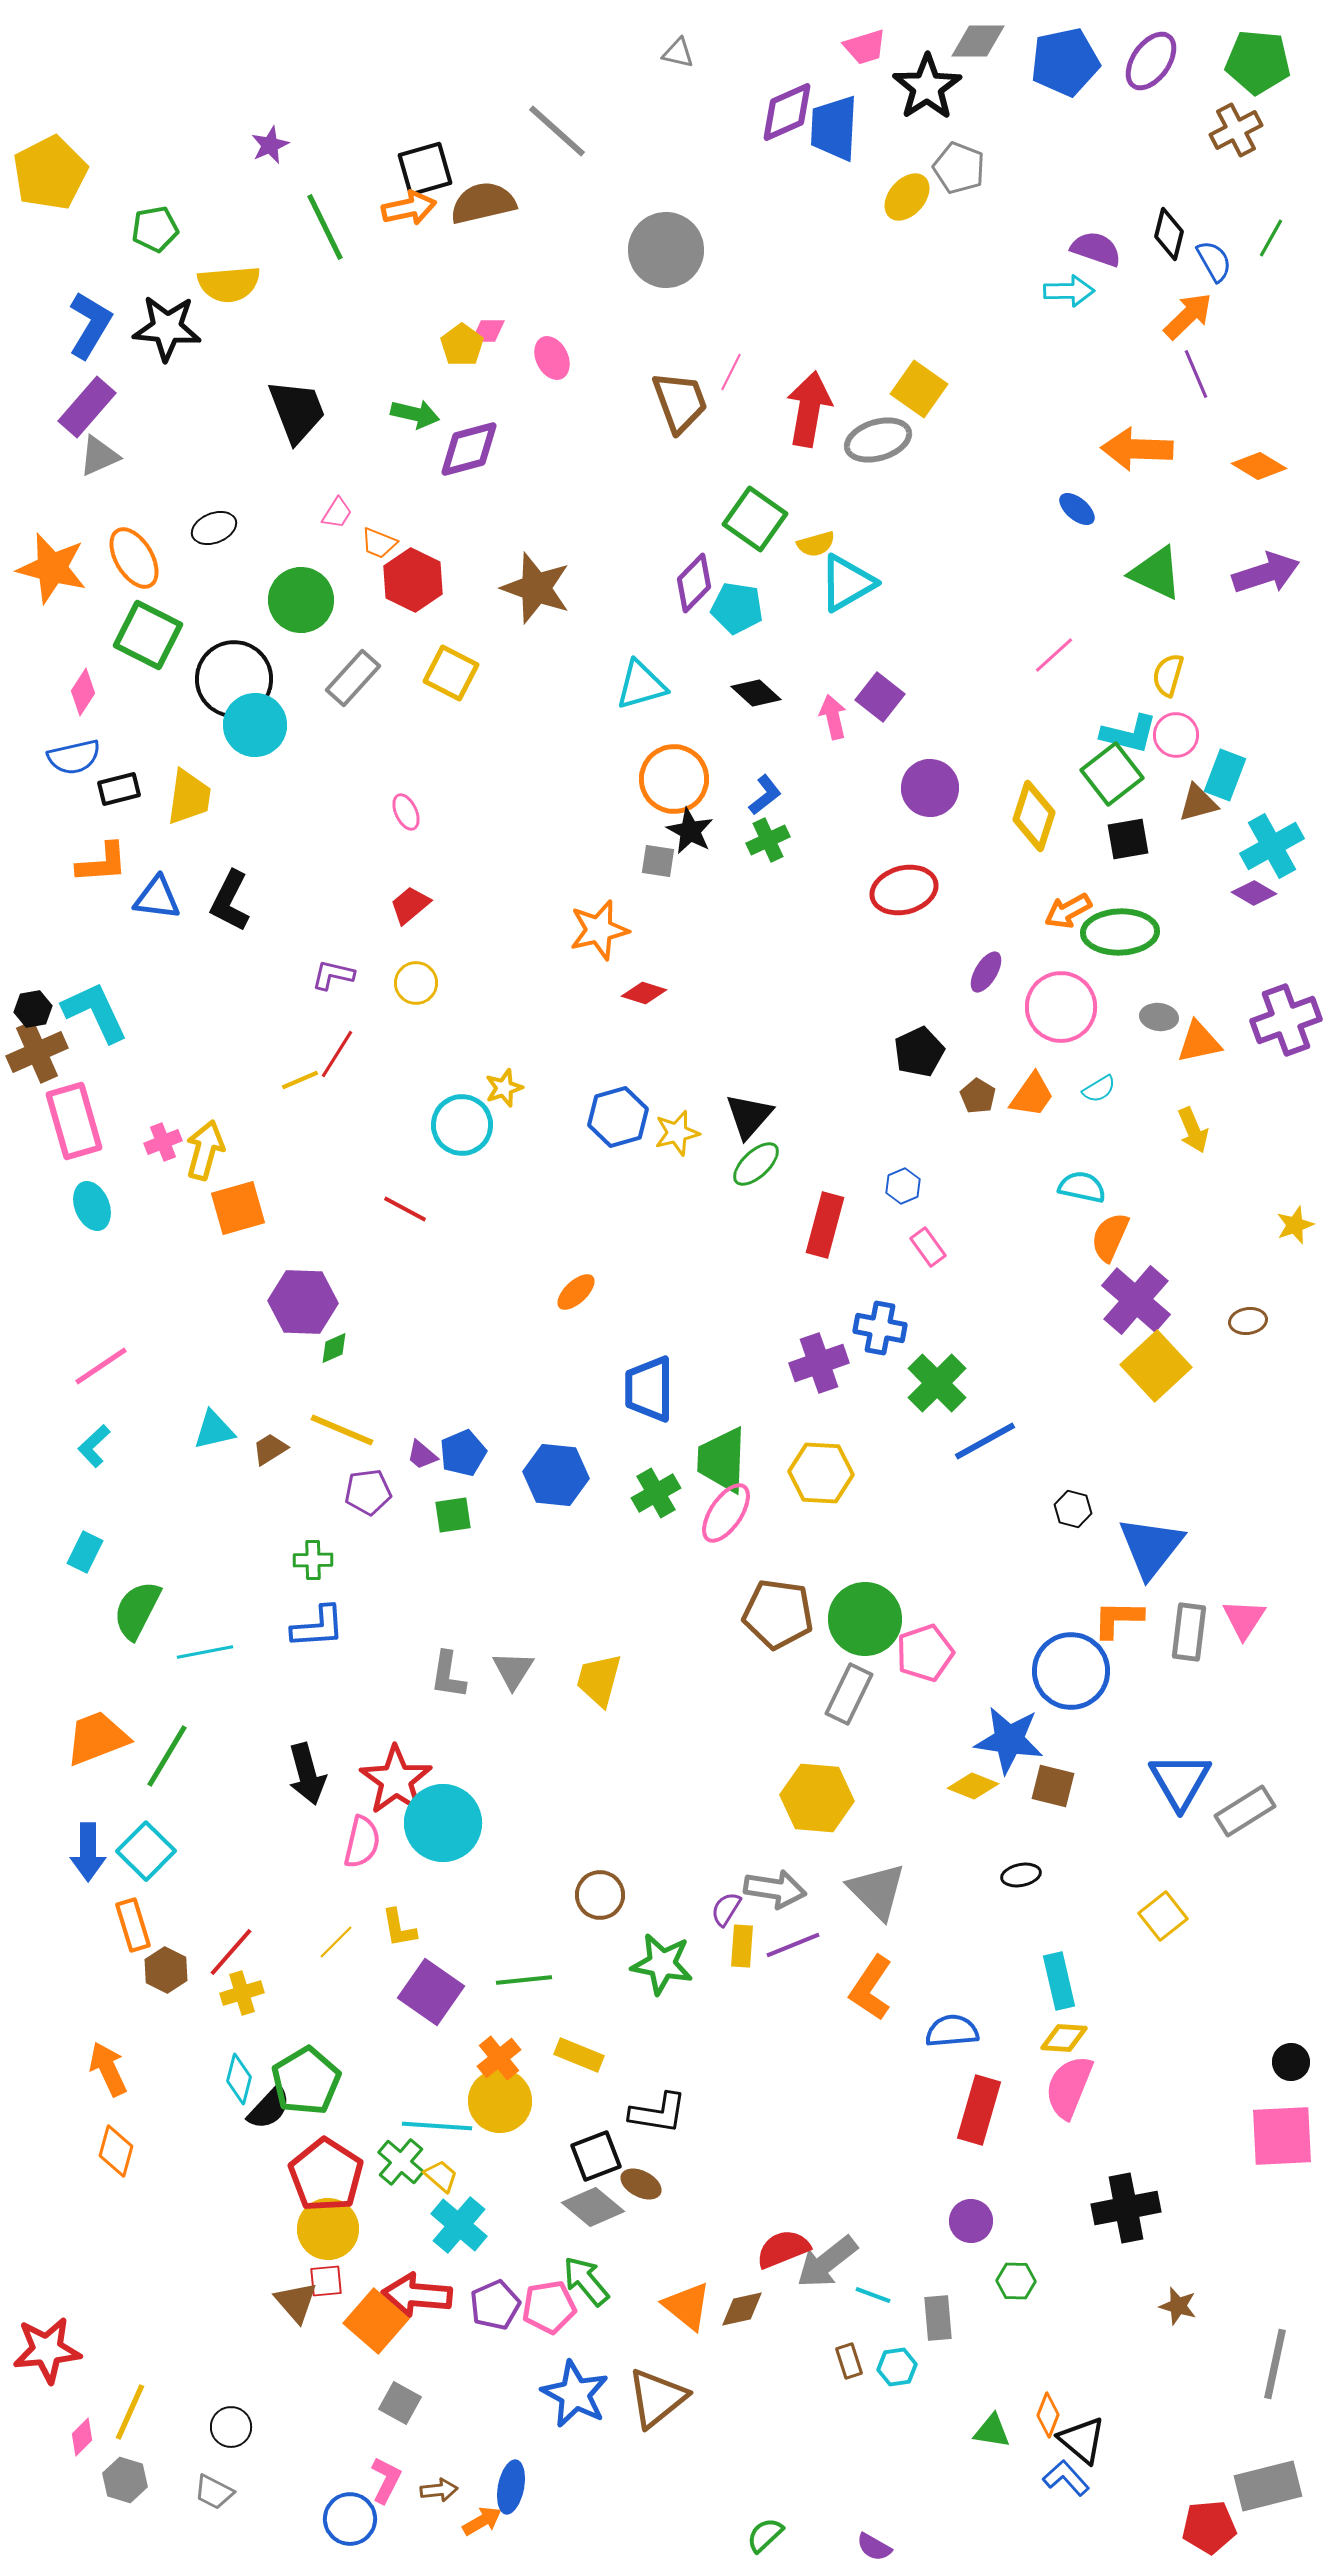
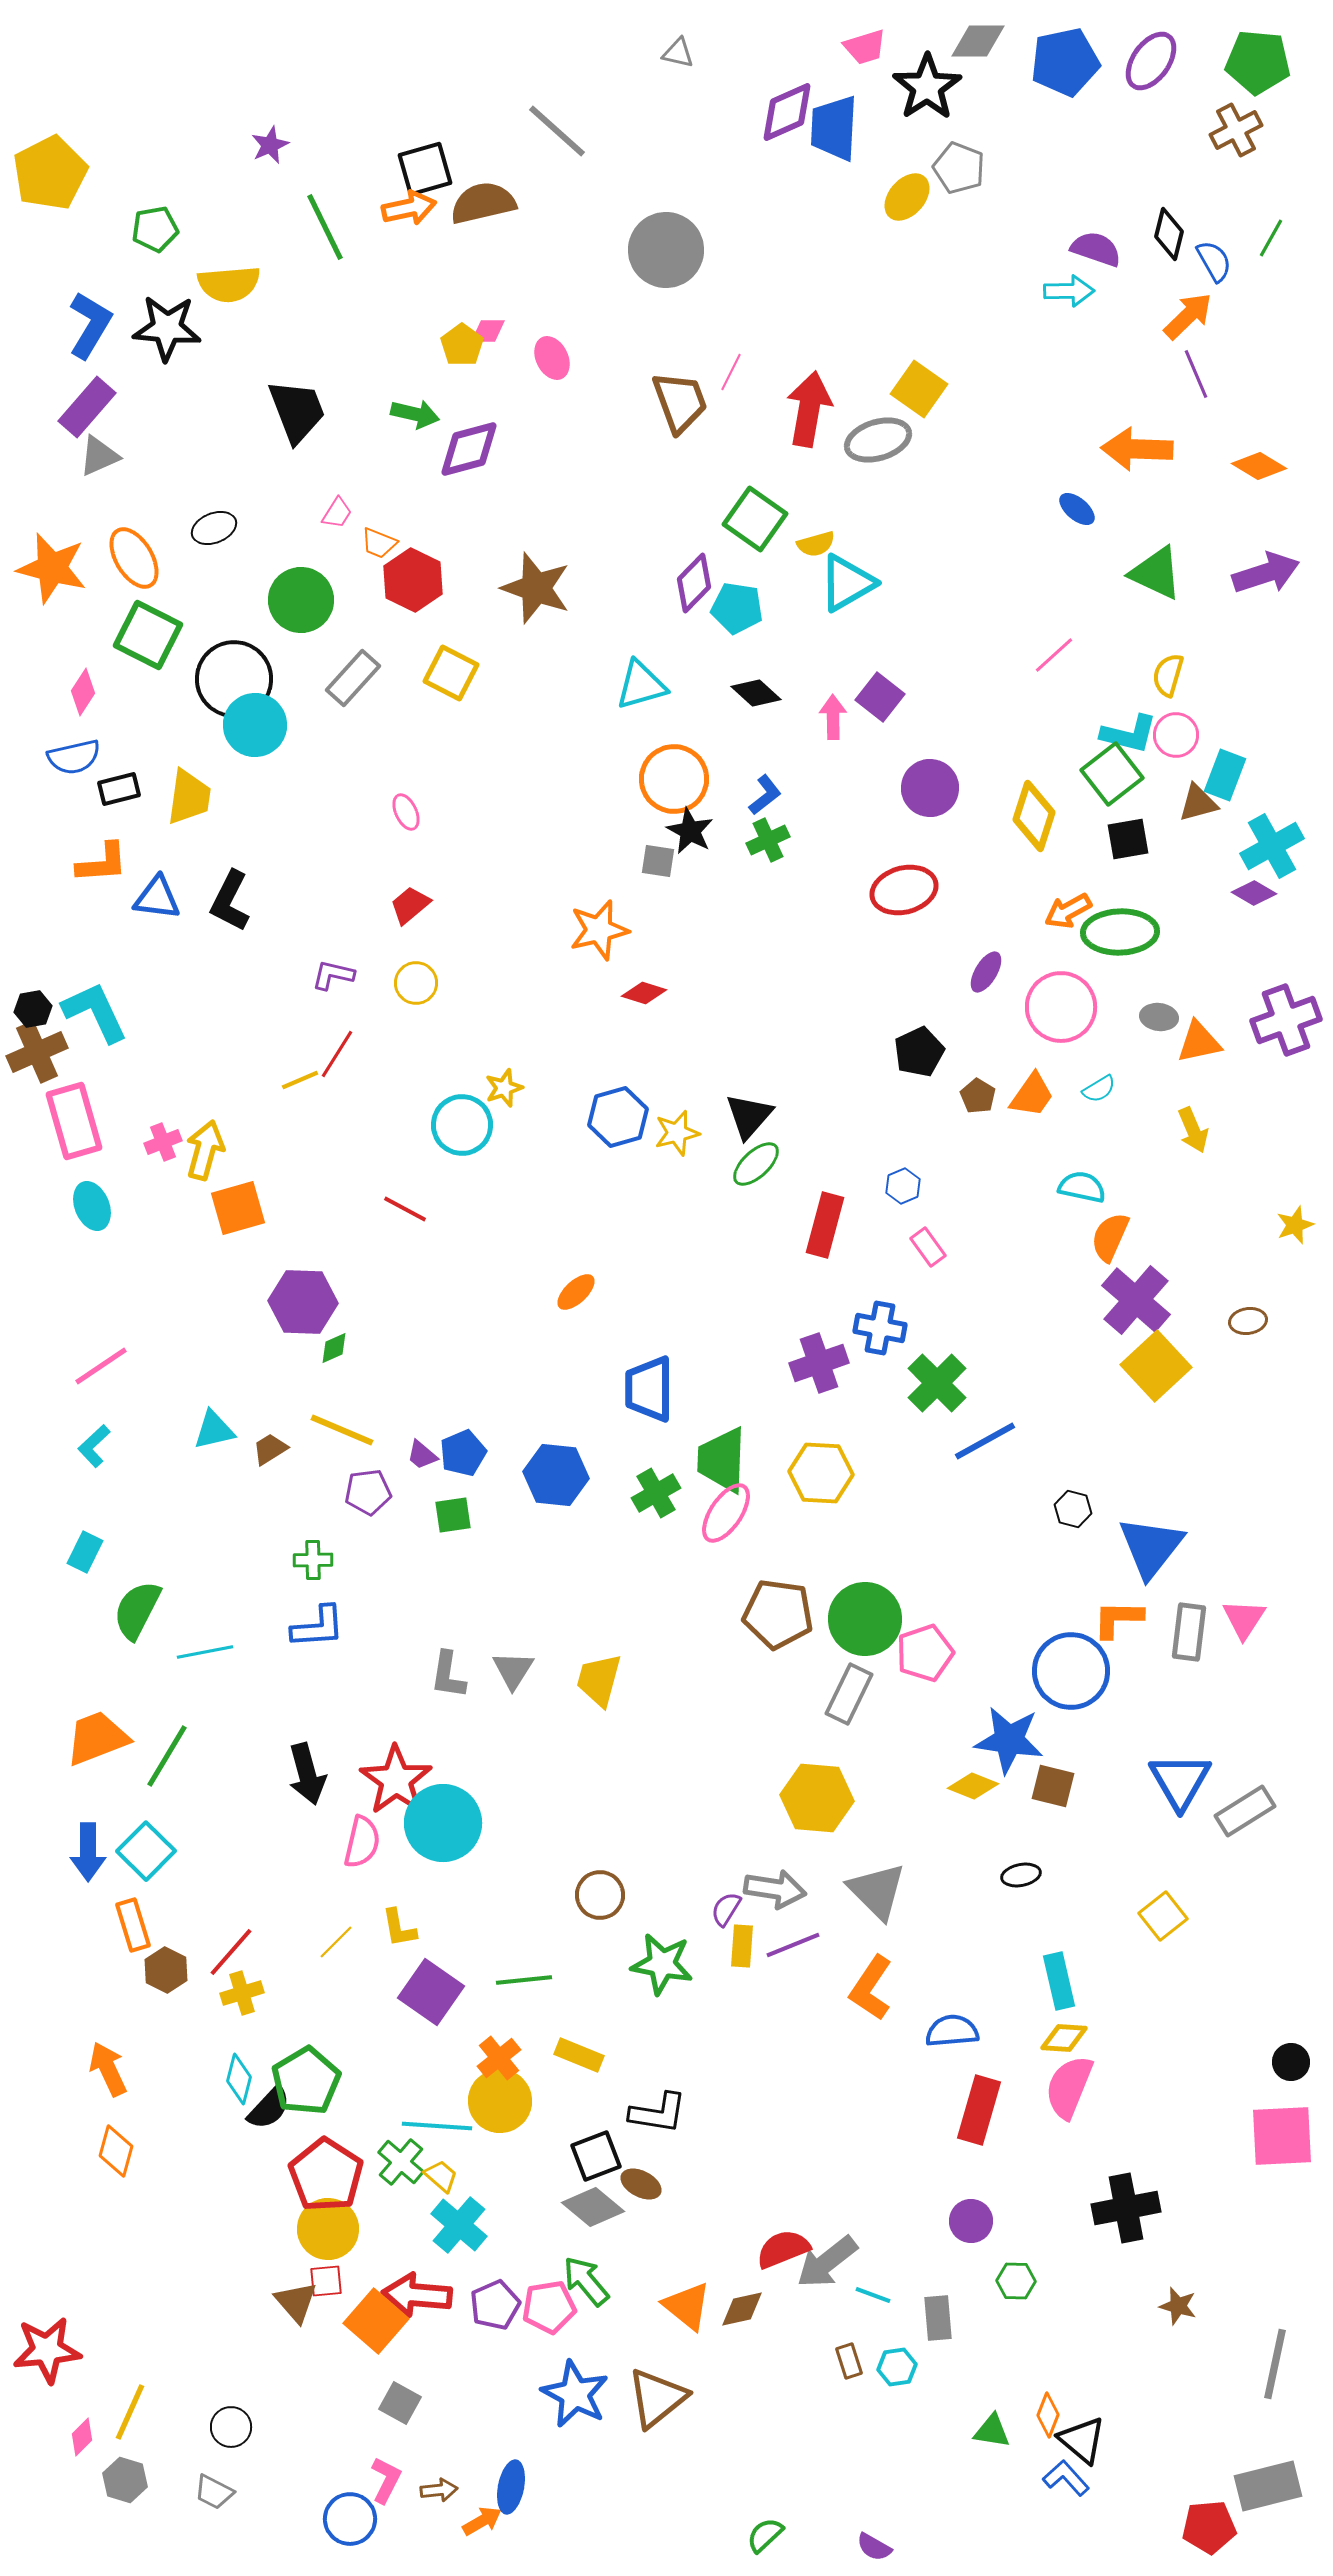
pink arrow at (833, 717): rotated 12 degrees clockwise
